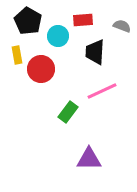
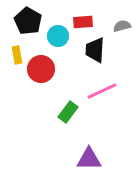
red rectangle: moved 2 px down
gray semicircle: rotated 36 degrees counterclockwise
black trapezoid: moved 2 px up
